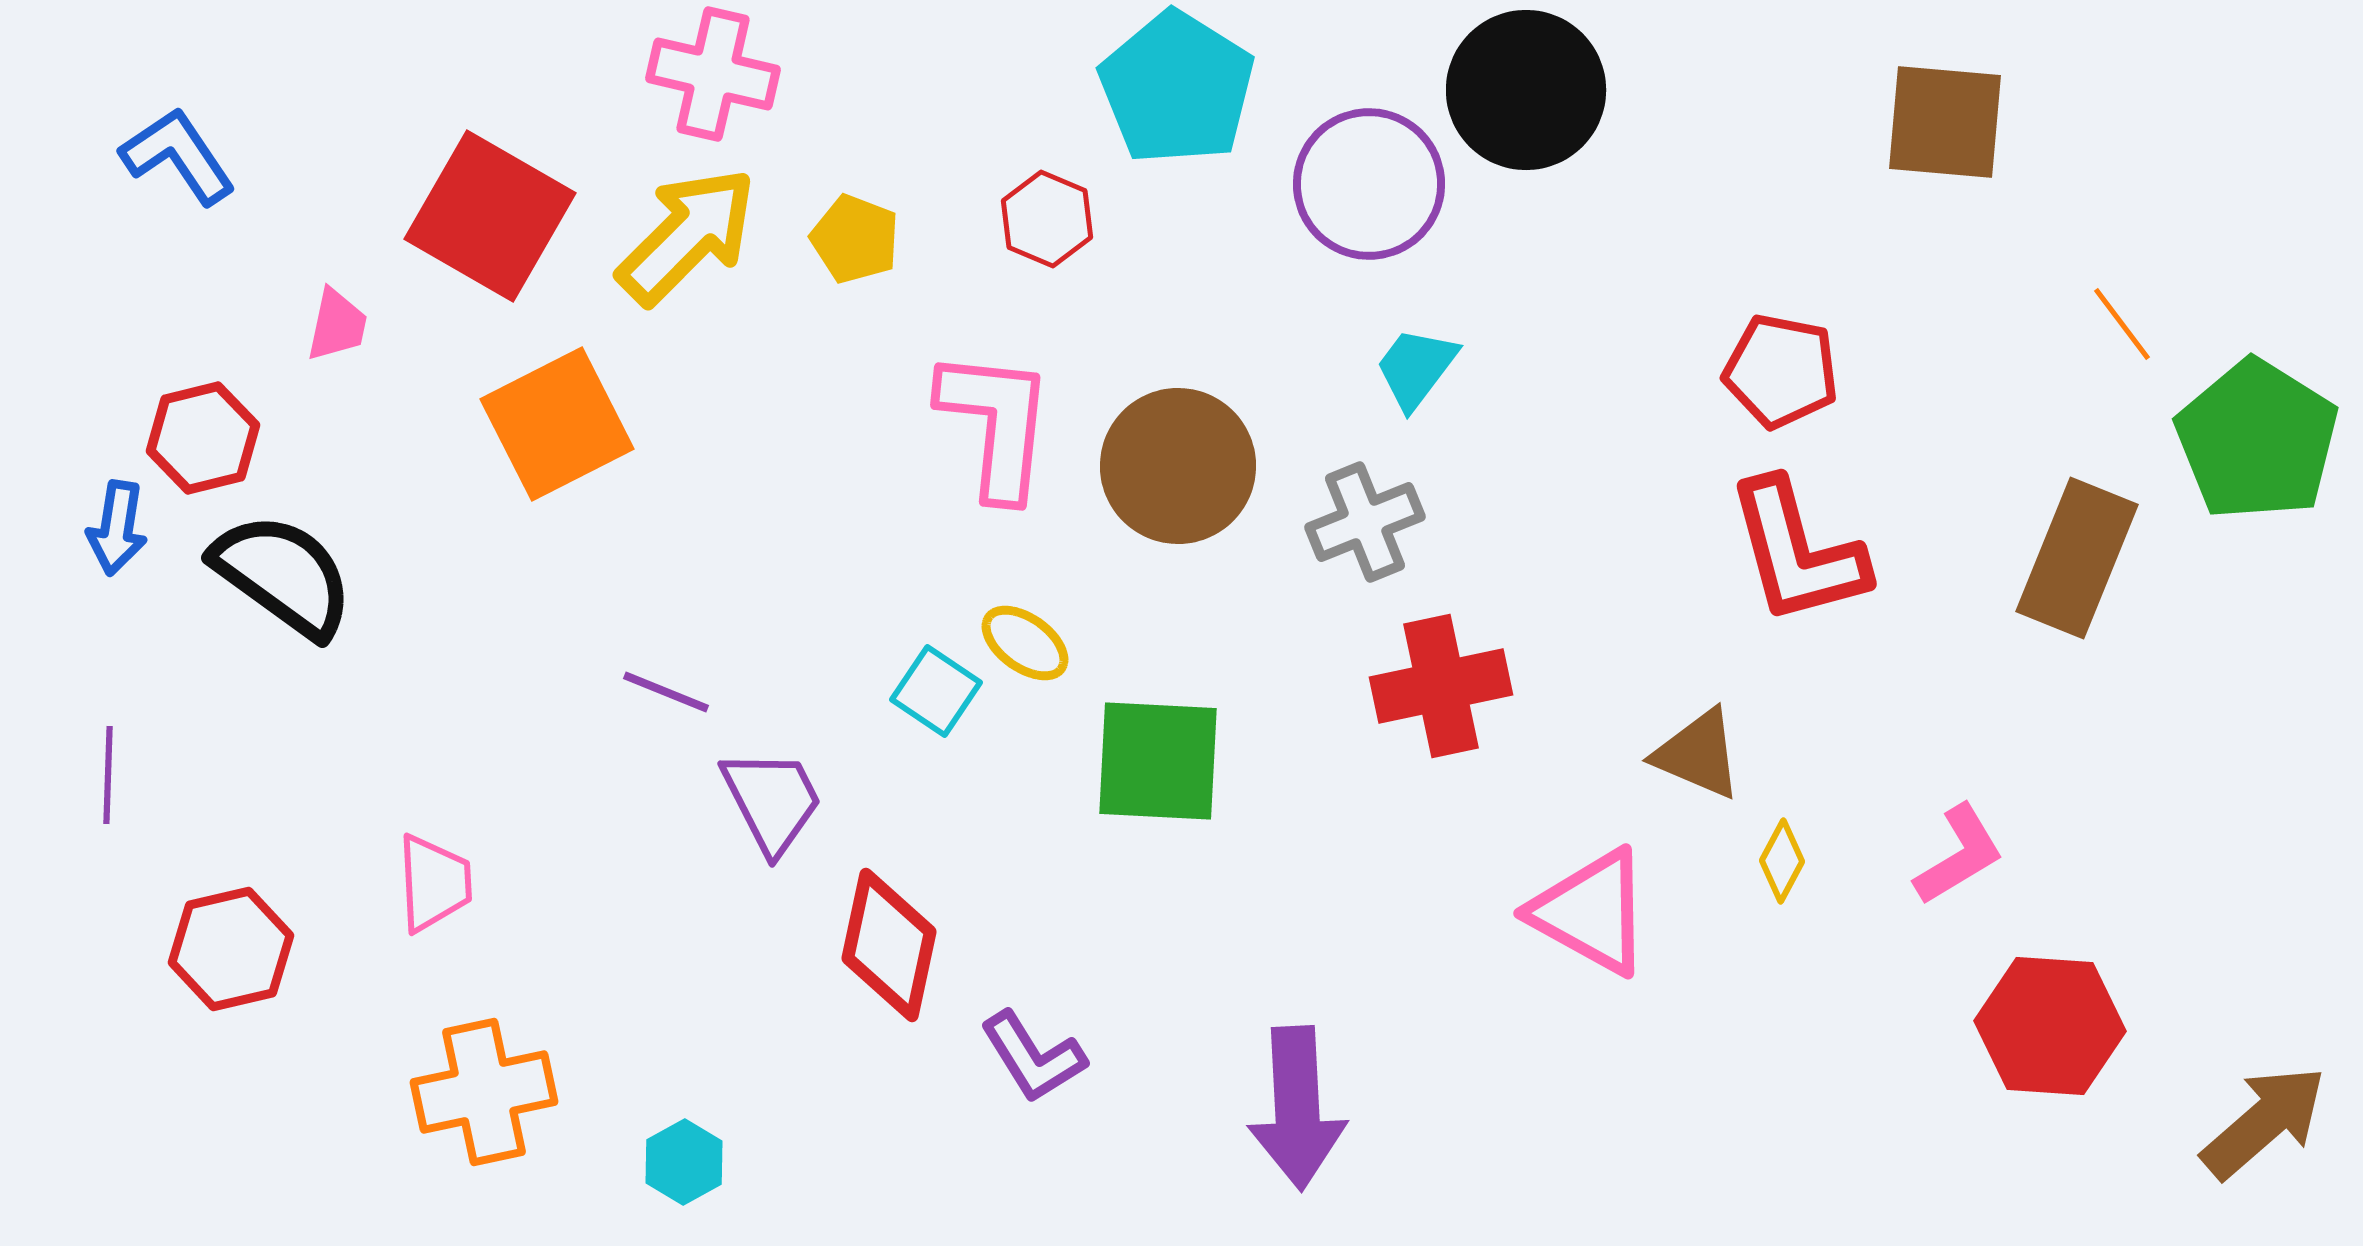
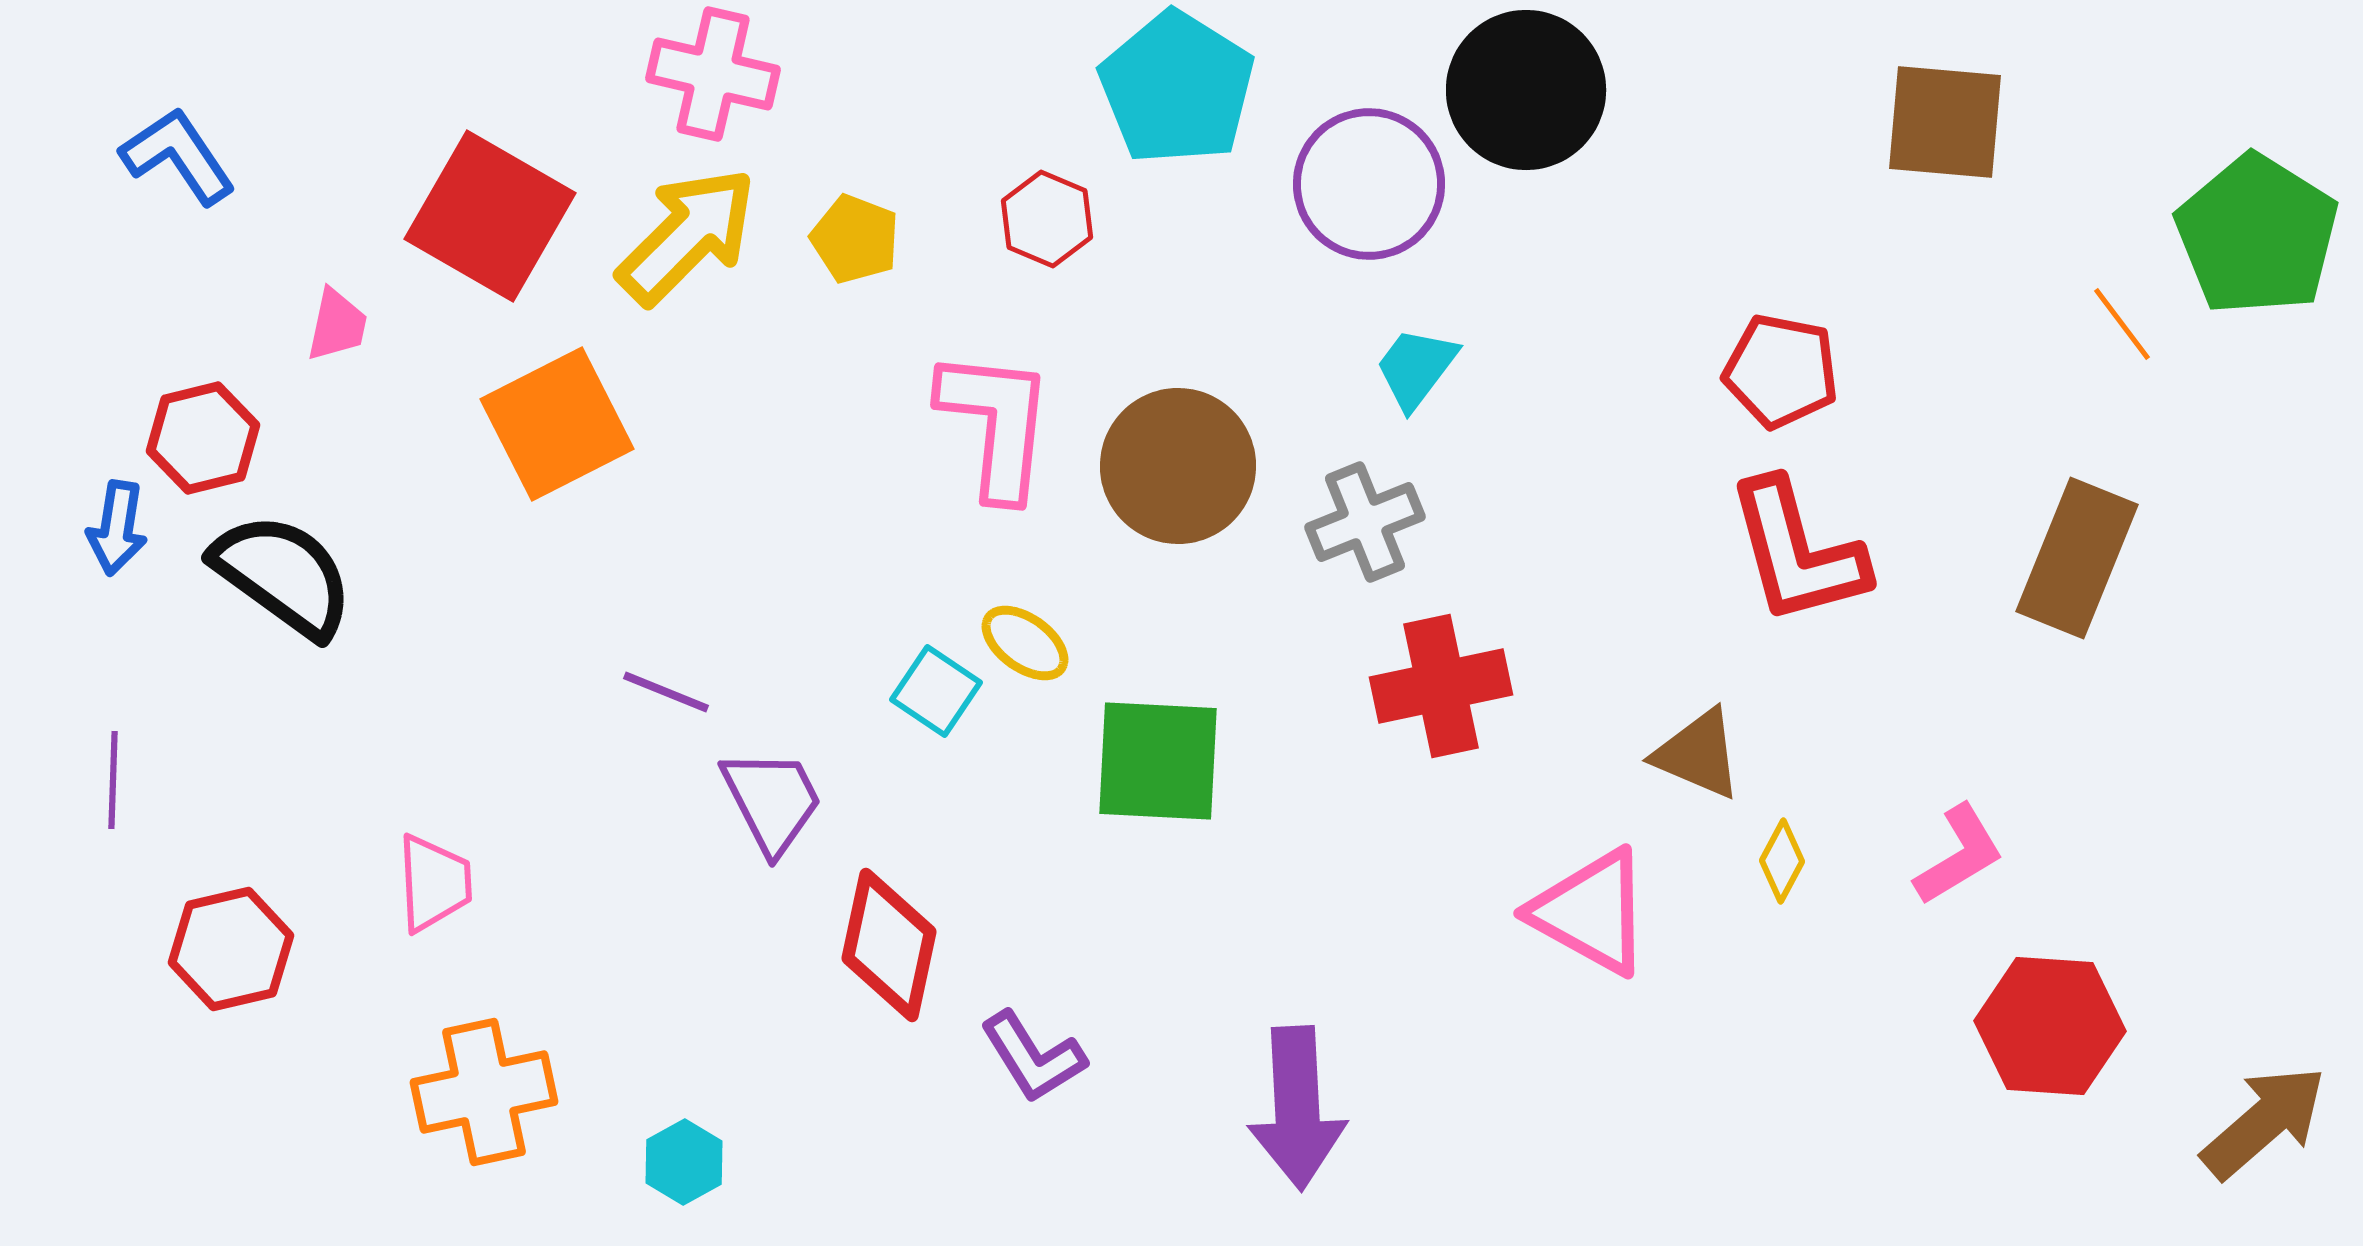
green pentagon at (2257, 440): moved 205 px up
purple line at (108, 775): moved 5 px right, 5 px down
